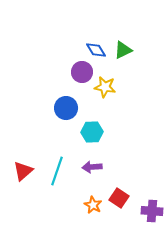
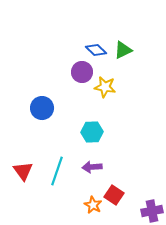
blue diamond: rotated 15 degrees counterclockwise
blue circle: moved 24 px left
red triangle: rotated 25 degrees counterclockwise
red square: moved 5 px left, 3 px up
purple cross: rotated 15 degrees counterclockwise
